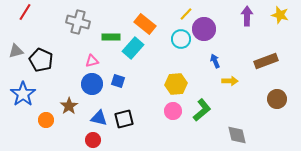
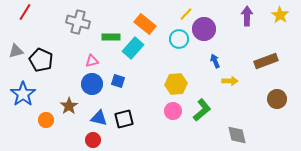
yellow star: rotated 18 degrees clockwise
cyan circle: moved 2 px left
